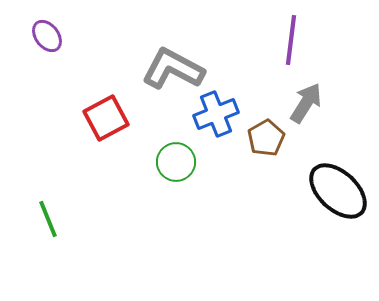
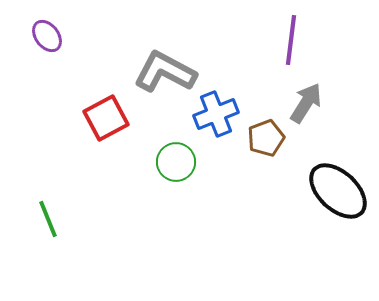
gray L-shape: moved 8 px left, 3 px down
brown pentagon: rotated 9 degrees clockwise
